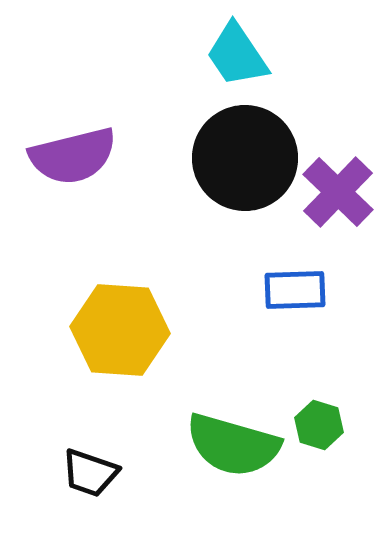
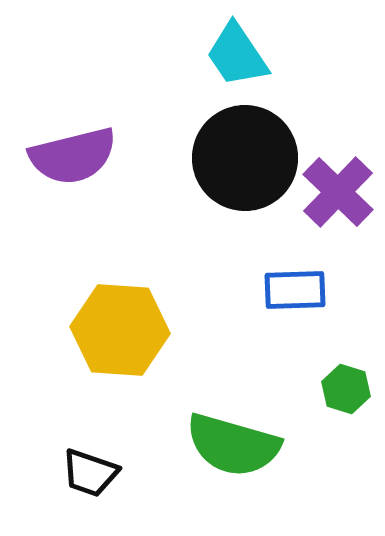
green hexagon: moved 27 px right, 36 px up
